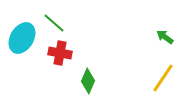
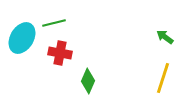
green line: rotated 55 degrees counterclockwise
yellow line: rotated 16 degrees counterclockwise
